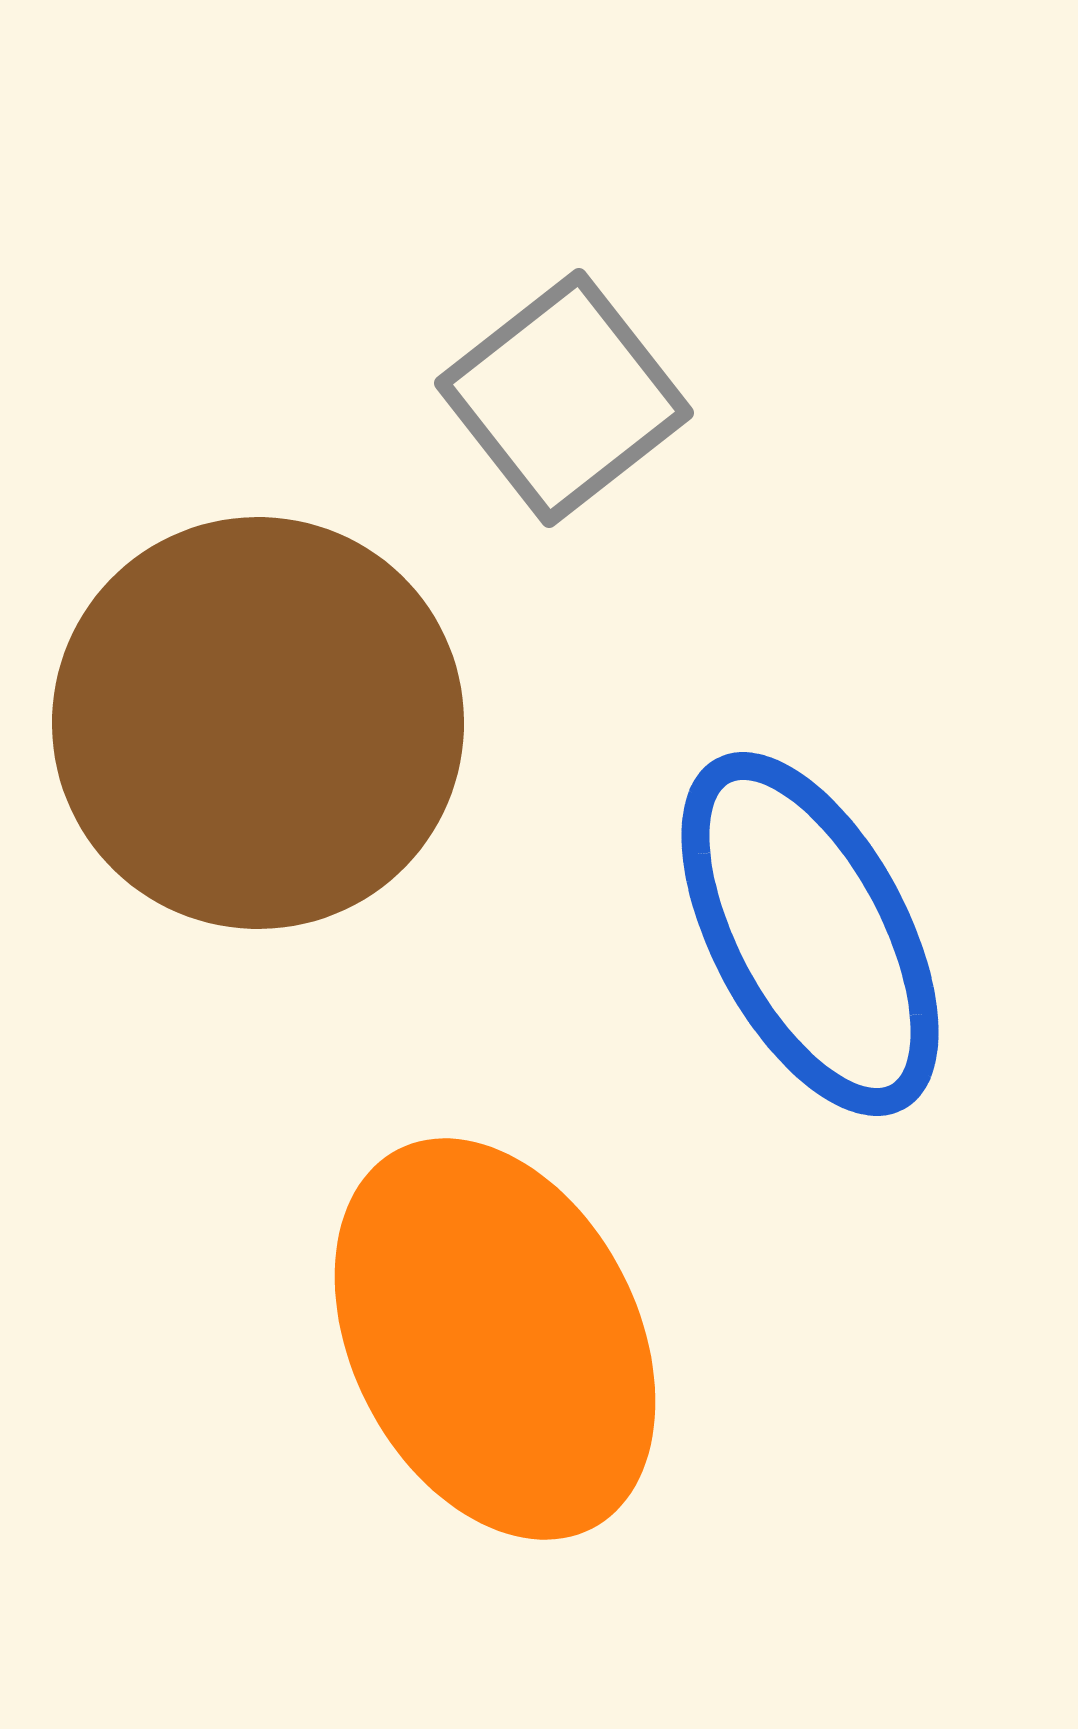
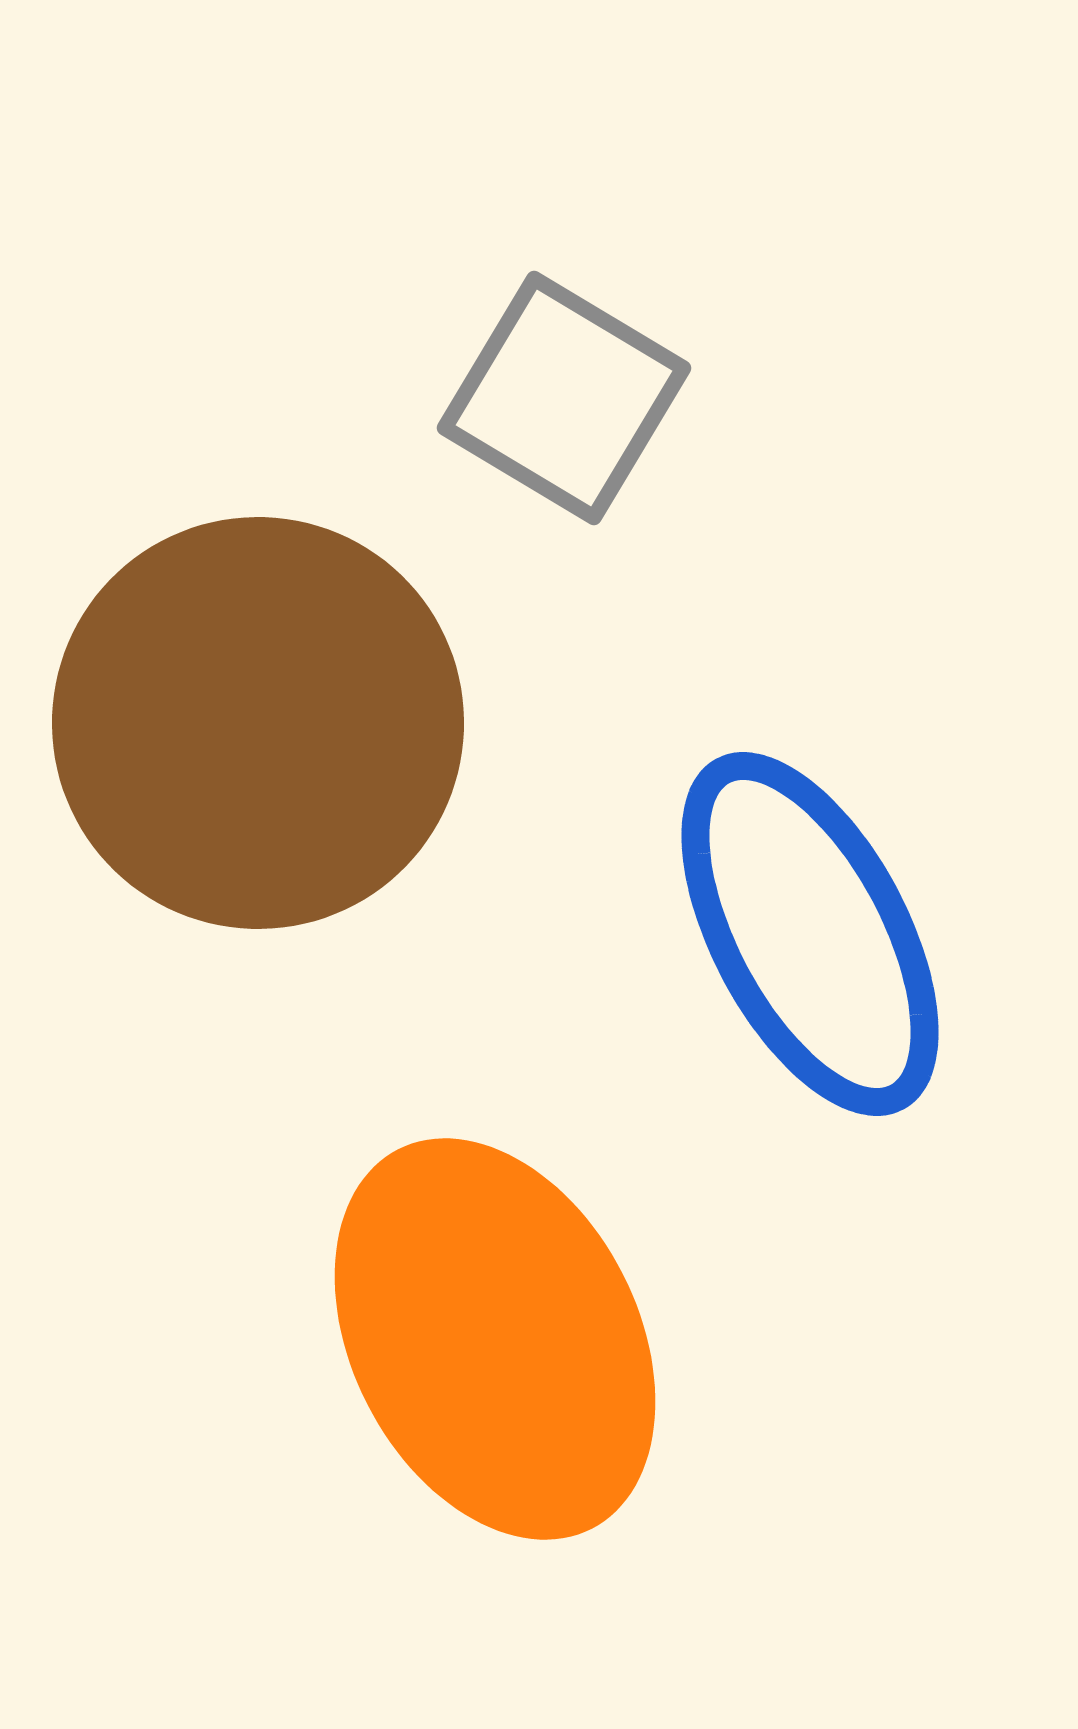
gray square: rotated 21 degrees counterclockwise
